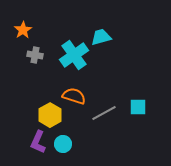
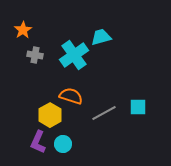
orange semicircle: moved 3 px left
